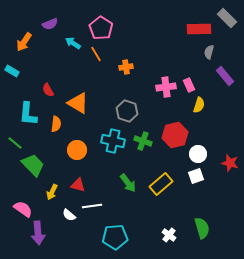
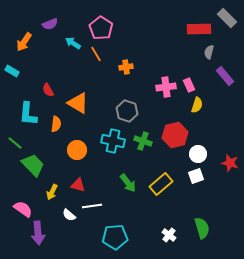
yellow semicircle: moved 2 px left
